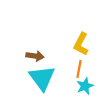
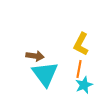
cyan triangle: moved 3 px right, 4 px up
cyan star: moved 1 px left, 1 px up
